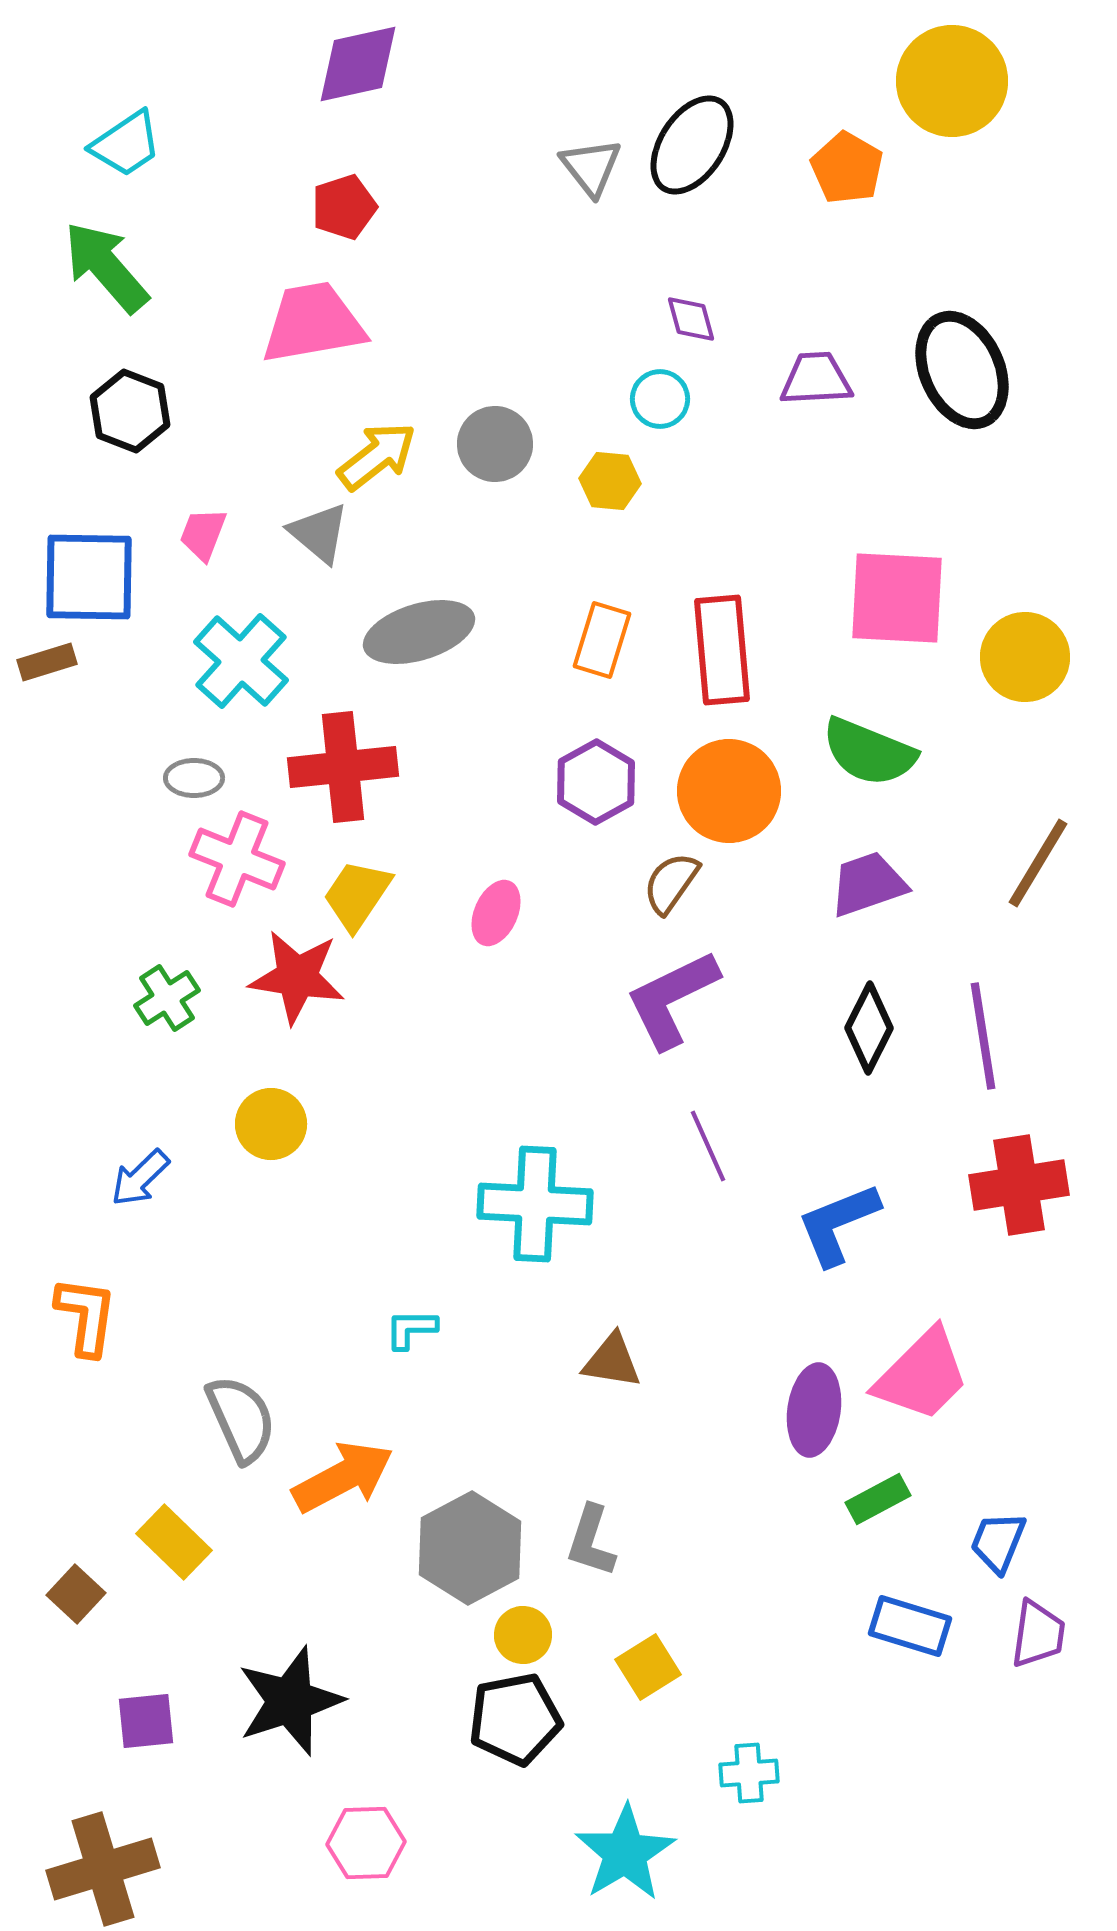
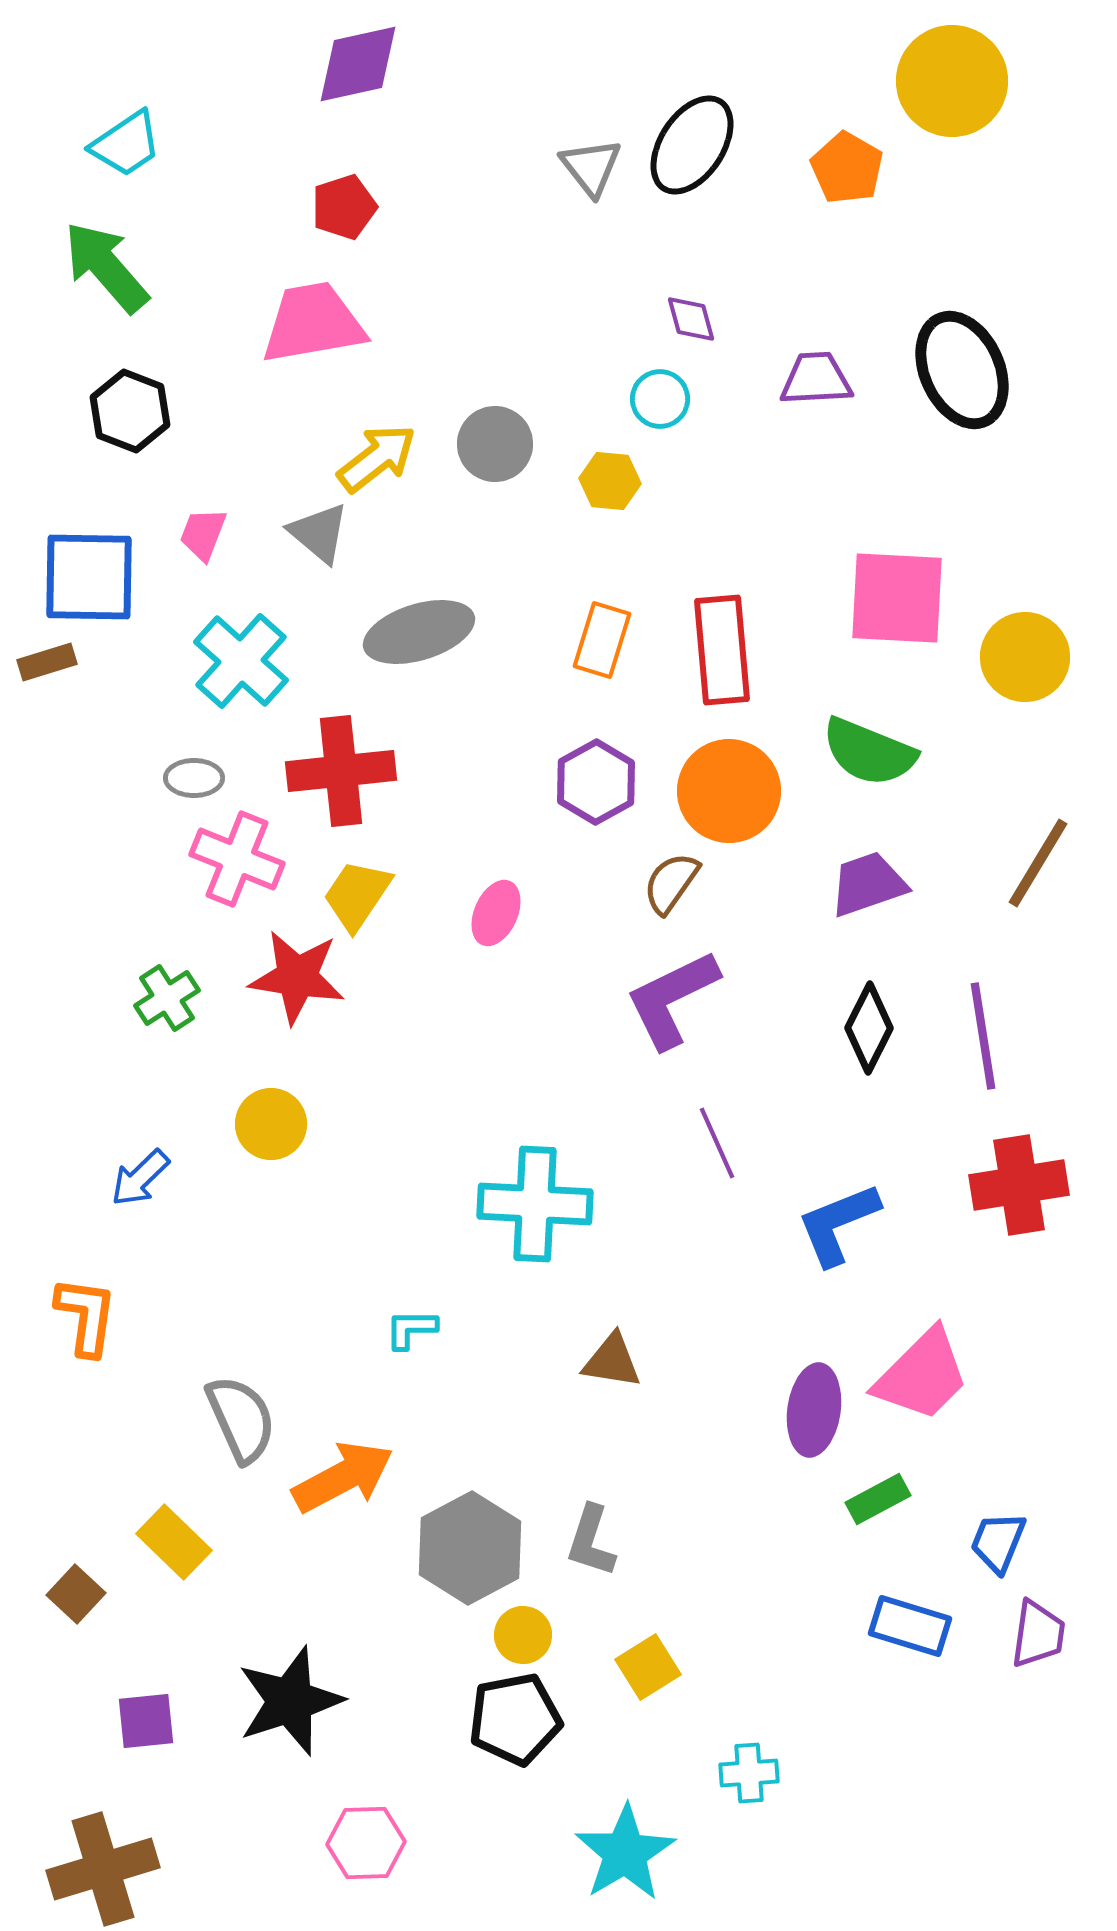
yellow arrow at (377, 456): moved 2 px down
red cross at (343, 767): moved 2 px left, 4 px down
purple line at (708, 1146): moved 9 px right, 3 px up
